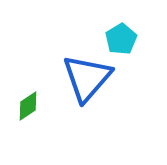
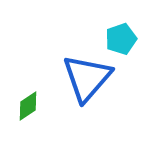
cyan pentagon: rotated 12 degrees clockwise
